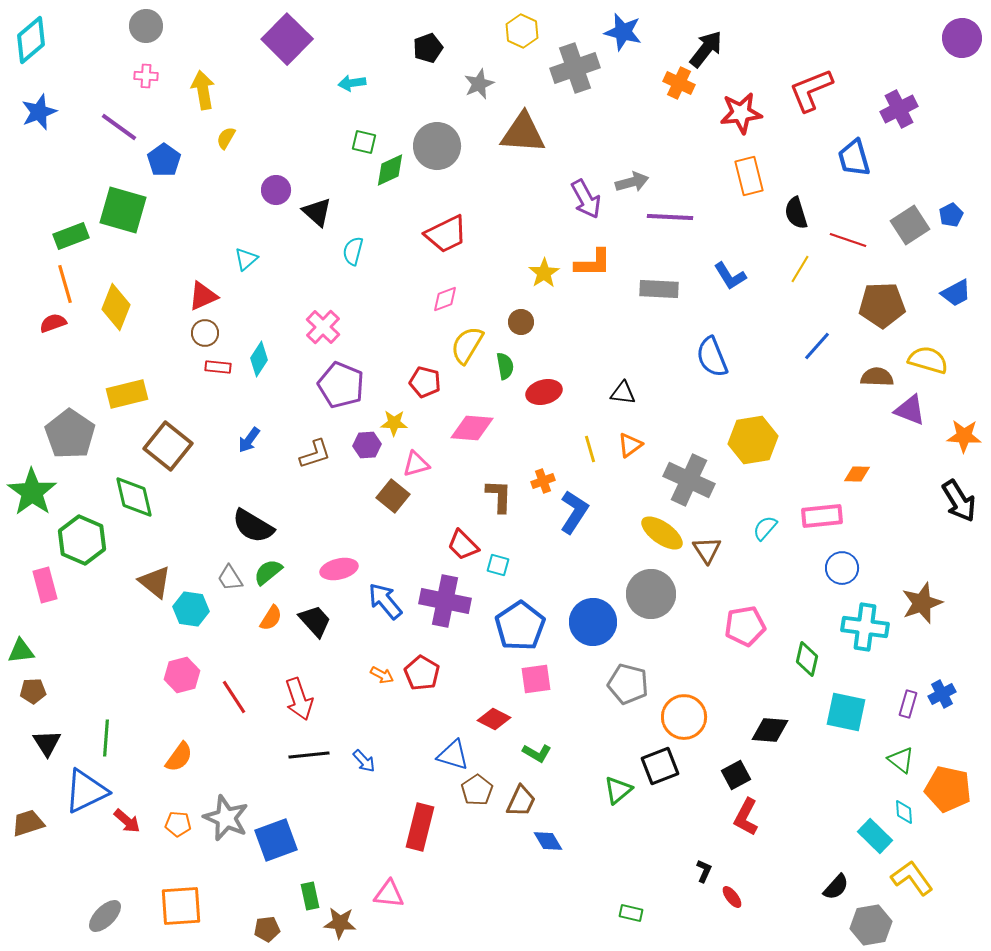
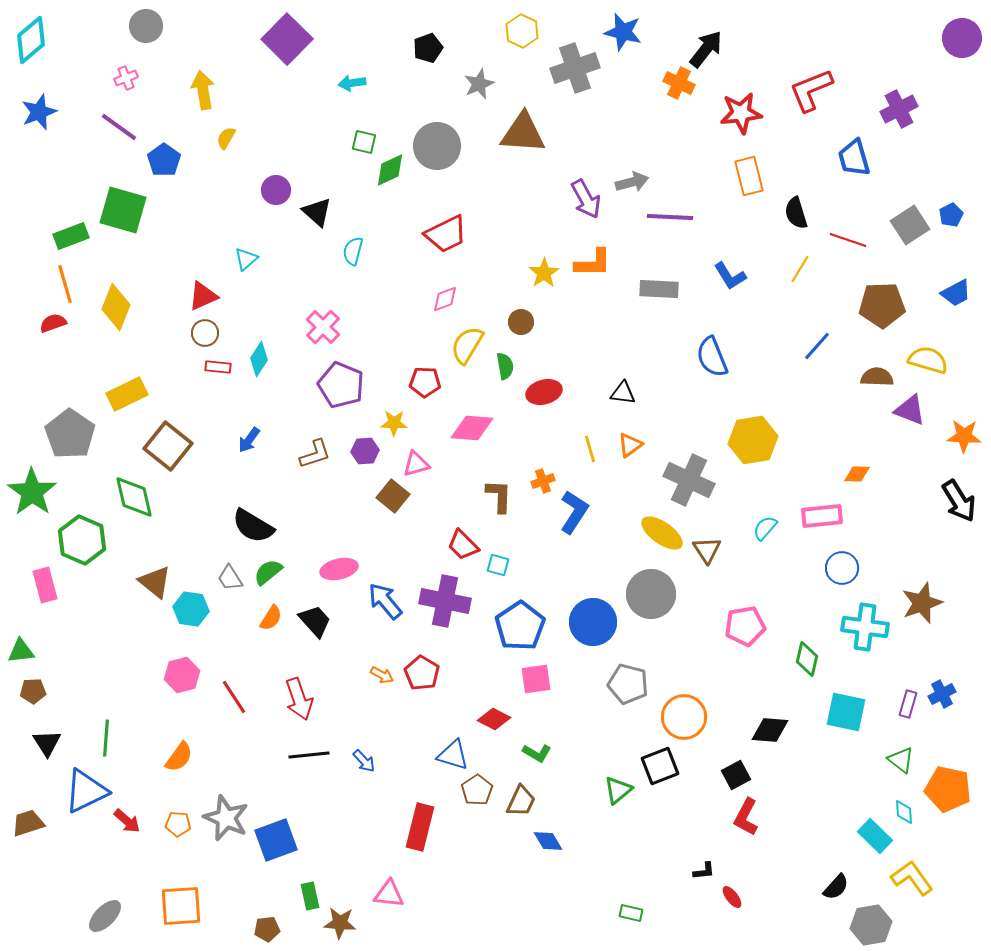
pink cross at (146, 76): moved 20 px left, 2 px down; rotated 25 degrees counterclockwise
red pentagon at (425, 382): rotated 12 degrees counterclockwise
yellow rectangle at (127, 394): rotated 12 degrees counterclockwise
purple hexagon at (367, 445): moved 2 px left, 6 px down
black L-shape at (704, 871): rotated 60 degrees clockwise
